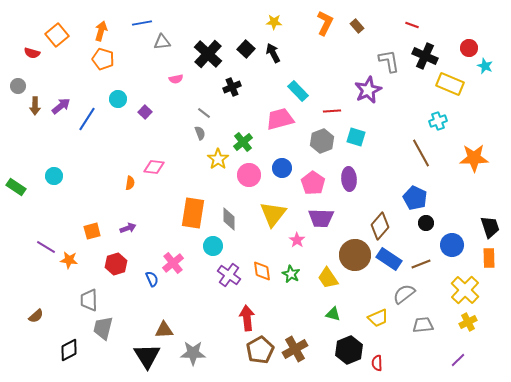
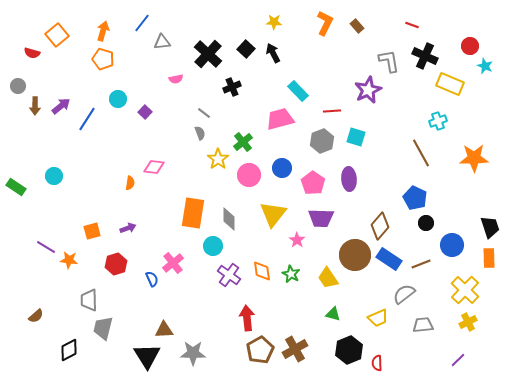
blue line at (142, 23): rotated 42 degrees counterclockwise
orange arrow at (101, 31): moved 2 px right
red circle at (469, 48): moved 1 px right, 2 px up
